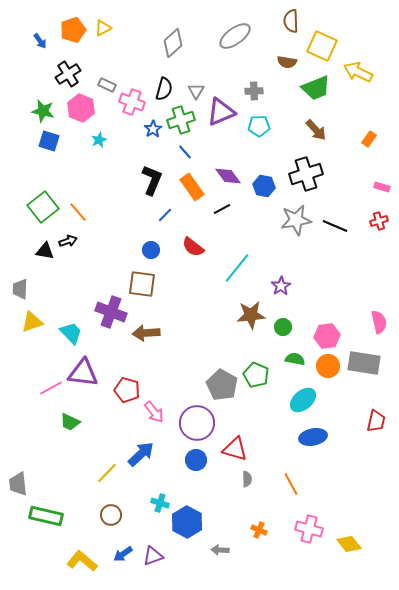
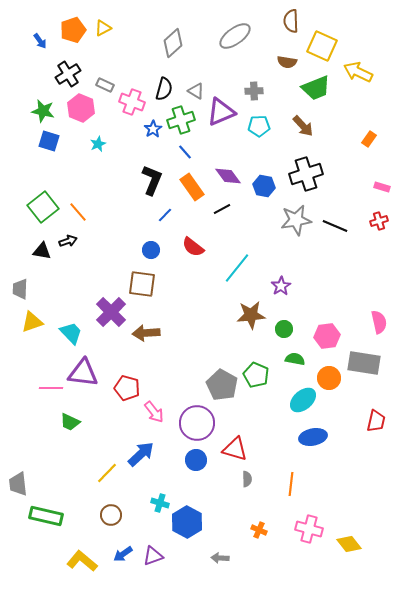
gray rectangle at (107, 85): moved 2 px left
gray triangle at (196, 91): rotated 30 degrees counterclockwise
brown arrow at (316, 130): moved 13 px left, 4 px up
cyan star at (99, 140): moved 1 px left, 4 px down
black triangle at (45, 251): moved 3 px left
purple cross at (111, 312): rotated 24 degrees clockwise
green circle at (283, 327): moved 1 px right, 2 px down
orange circle at (328, 366): moved 1 px right, 12 px down
pink line at (51, 388): rotated 30 degrees clockwise
red pentagon at (127, 390): moved 2 px up
orange line at (291, 484): rotated 35 degrees clockwise
gray arrow at (220, 550): moved 8 px down
